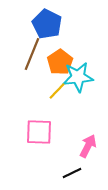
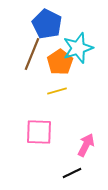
cyan star: moved 29 px up; rotated 12 degrees counterclockwise
yellow line: rotated 30 degrees clockwise
pink arrow: moved 2 px left, 1 px up
